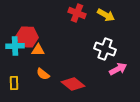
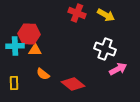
red hexagon: moved 2 px right, 3 px up
orange triangle: moved 3 px left
